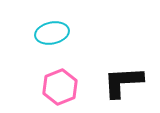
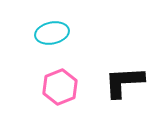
black L-shape: moved 1 px right
